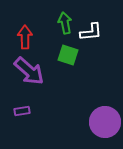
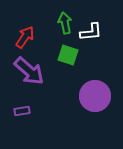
red arrow: rotated 35 degrees clockwise
purple circle: moved 10 px left, 26 px up
